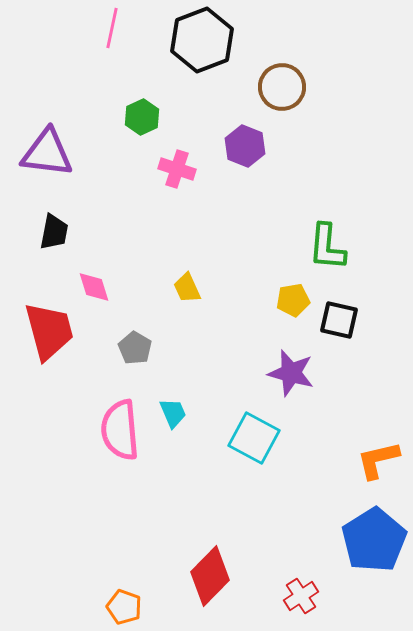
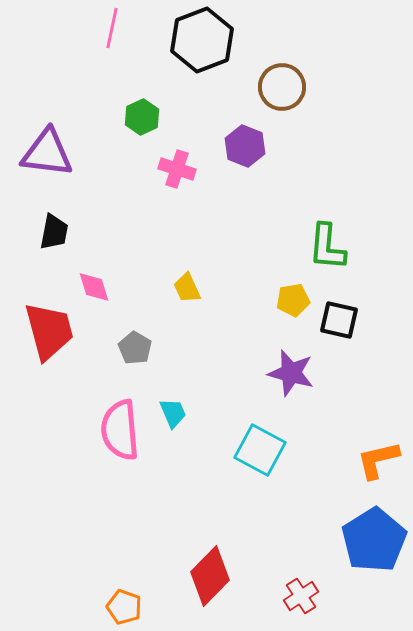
cyan square: moved 6 px right, 12 px down
